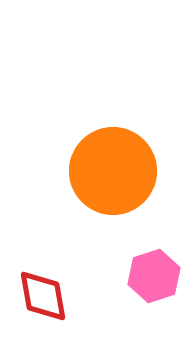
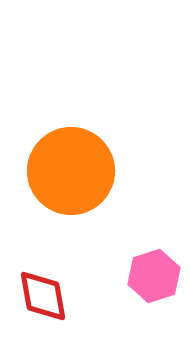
orange circle: moved 42 px left
